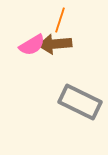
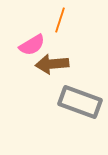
brown arrow: moved 3 px left, 20 px down
gray rectangle: rotated 6 degrees counterclockwise
